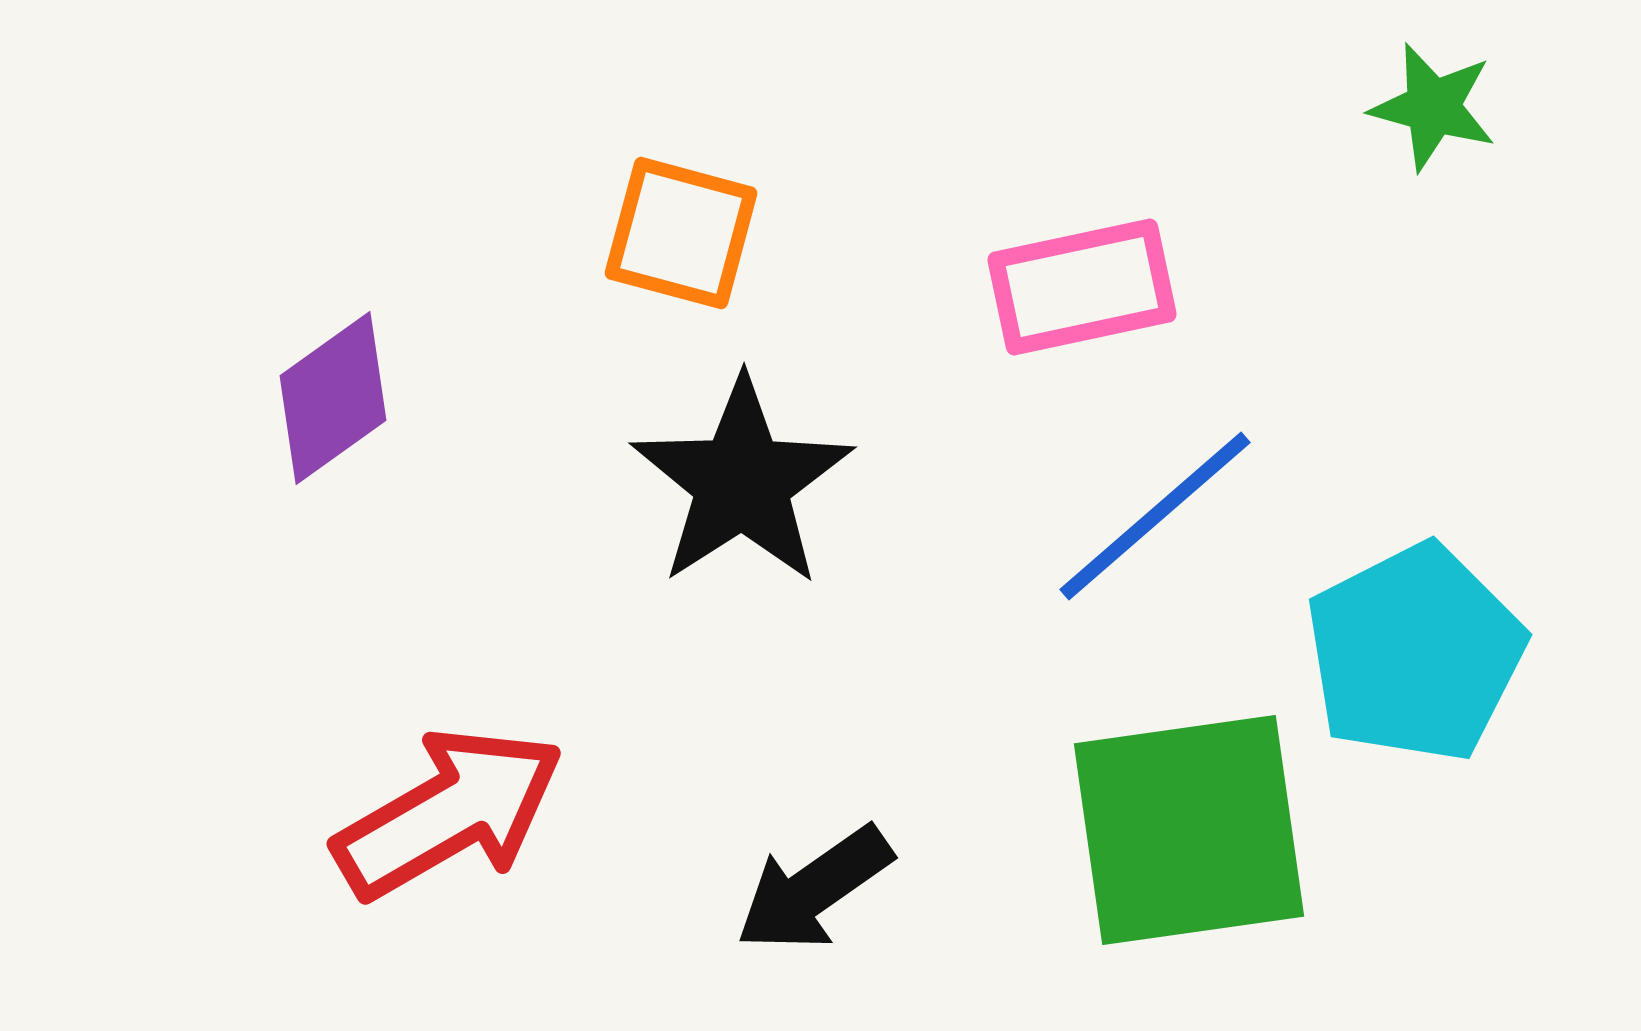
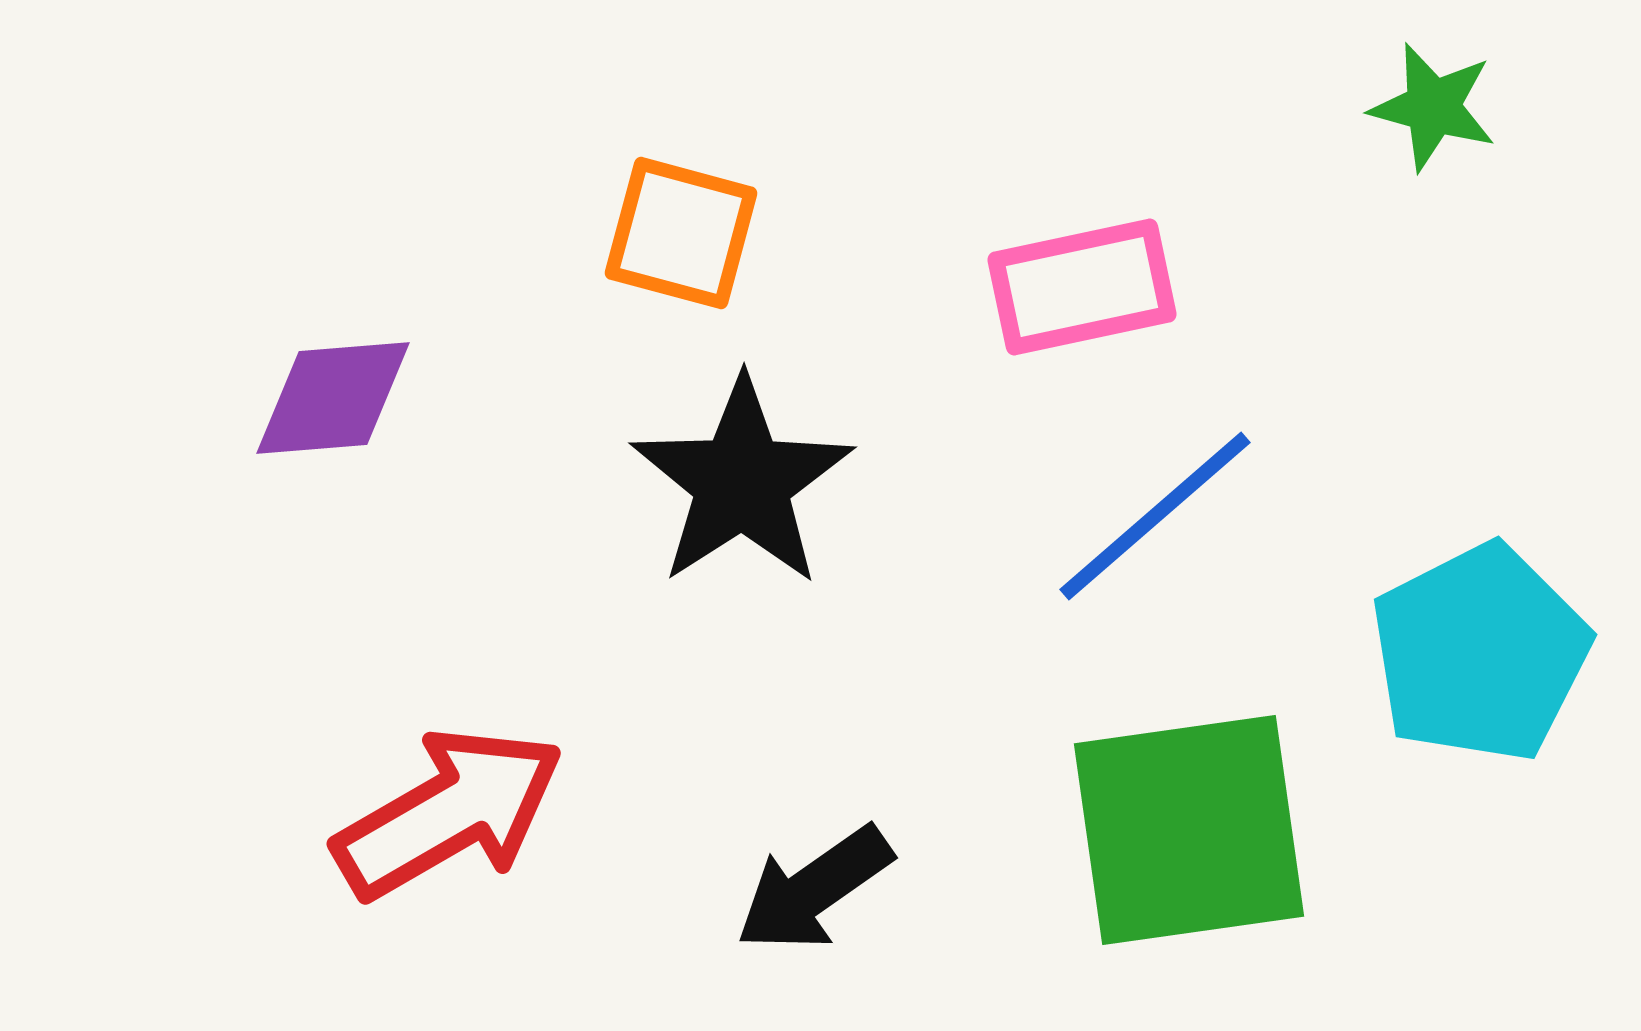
purple diamond: rotated 31 degrees clockwise
cyan pentagon: moved 65 px right
